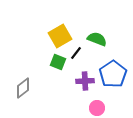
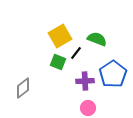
pink circle: moved 9 px left
